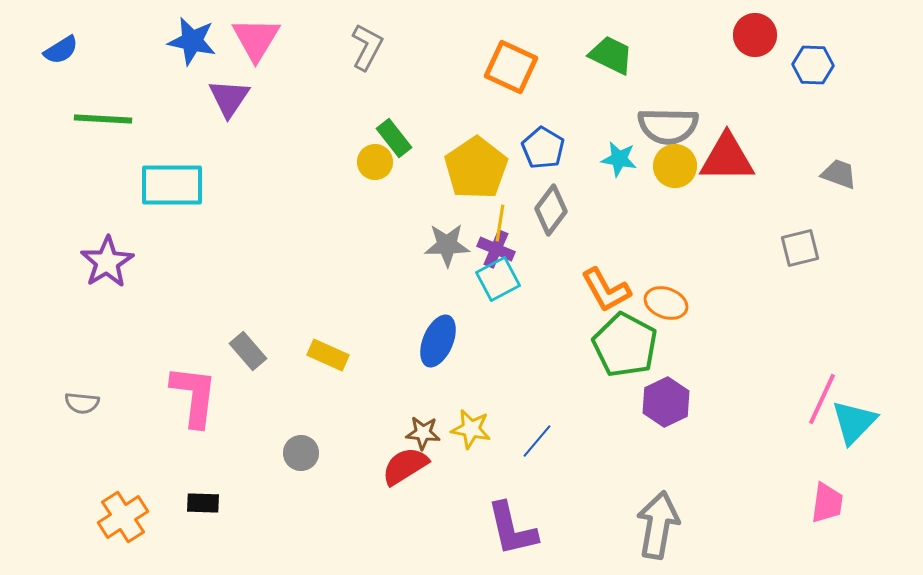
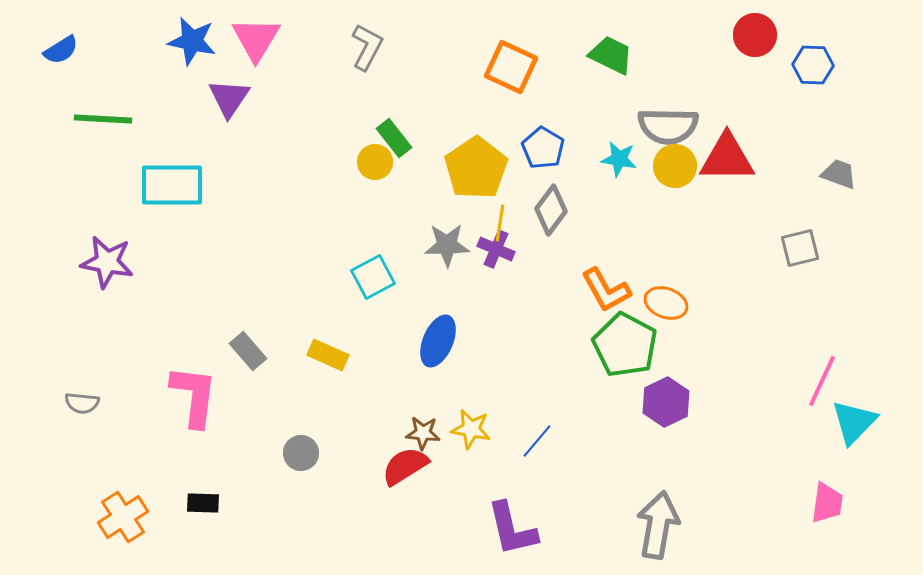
purple star at (107, 262): rotated 30 degrees counterclockwise
cyan square at (498, 279): moved 125 px left, 2 px up
pink line at (822, 399): moved 18 px up
